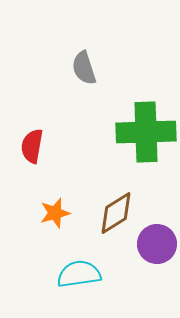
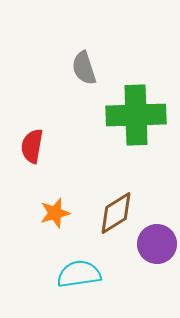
green cross: moved 10 px left, 17 px up
